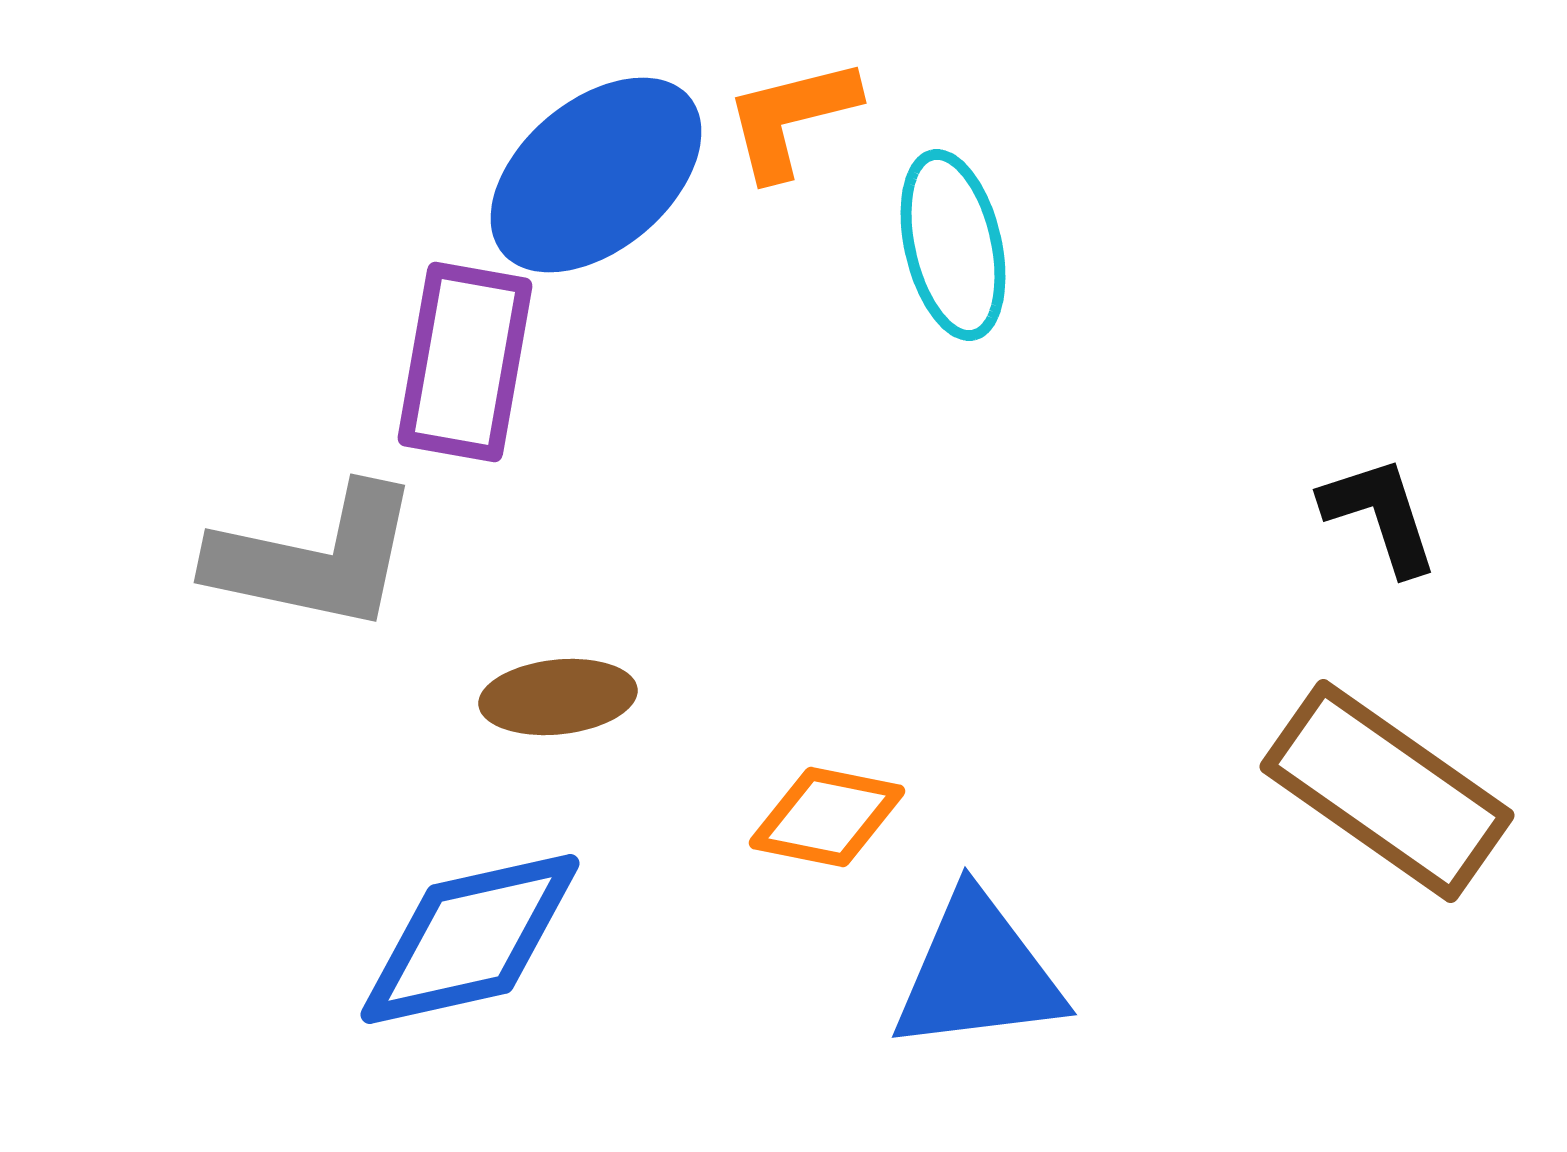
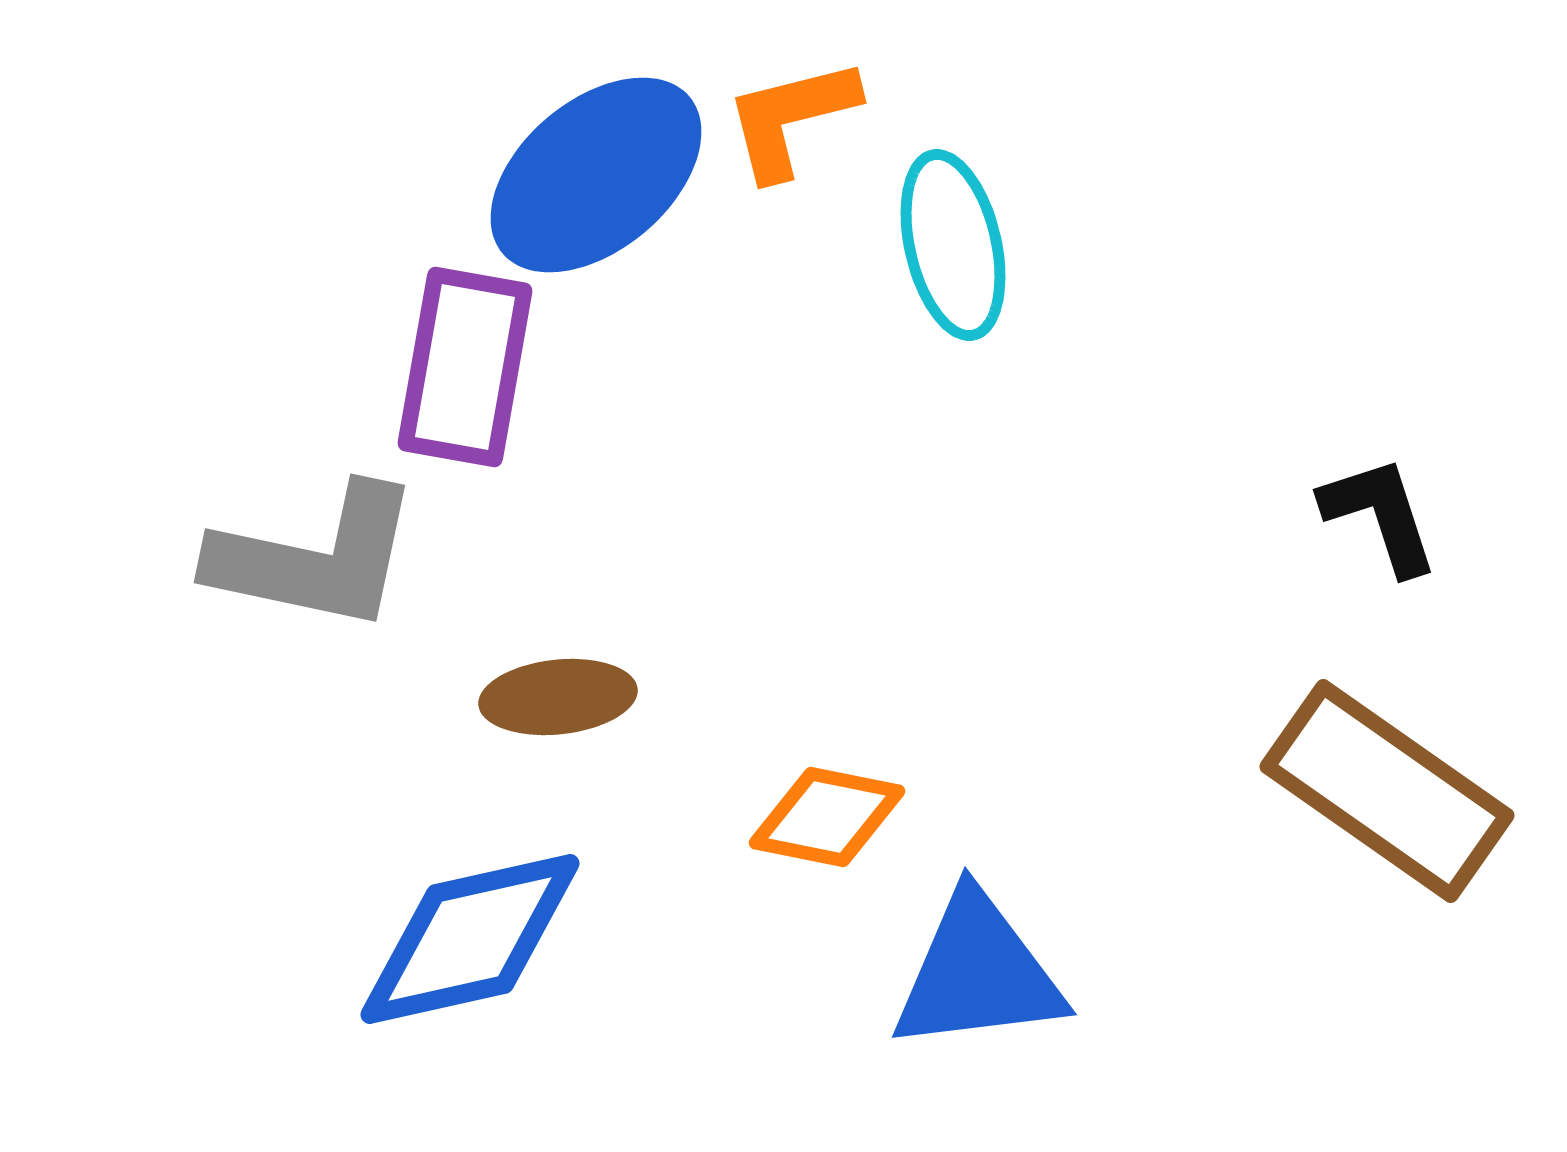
purple rectangle: moved 5 px down
